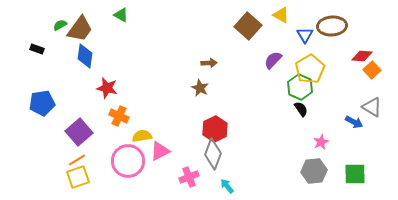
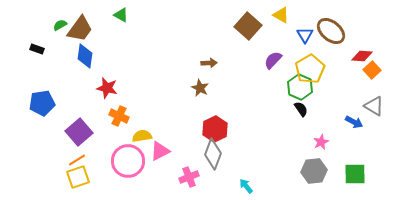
brown ellipse: moved 1 px left, 5 px down; rotated 44 degrees clockwise
gray triangle: moved 2 px right, 1 px up
cyan arrow: moved 19 px right
